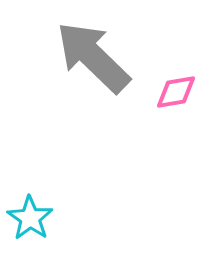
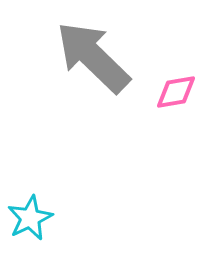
cyan star: rotated 12 degrees clockwise
